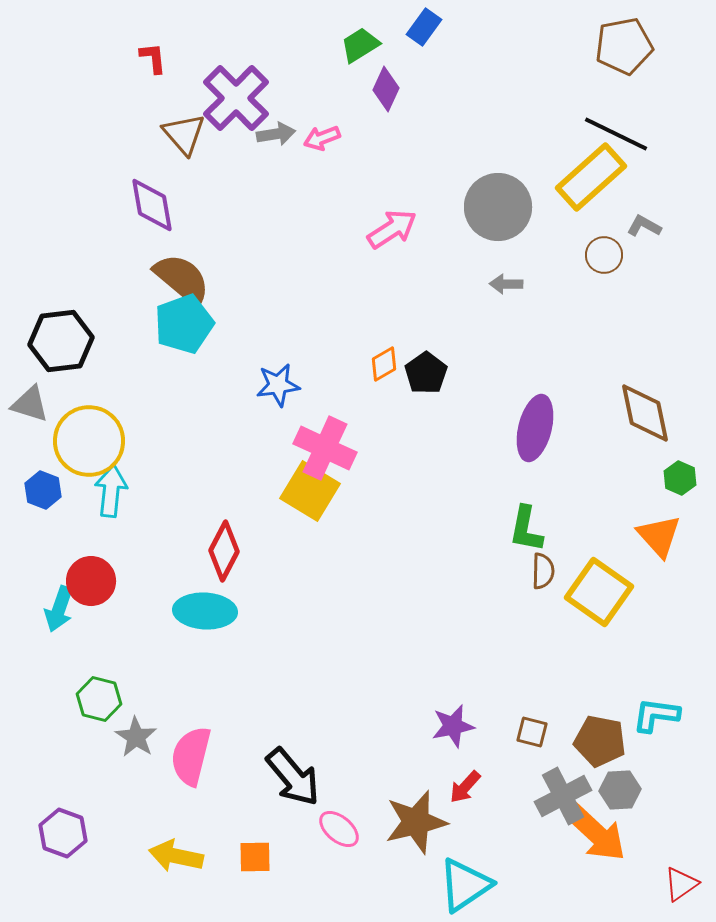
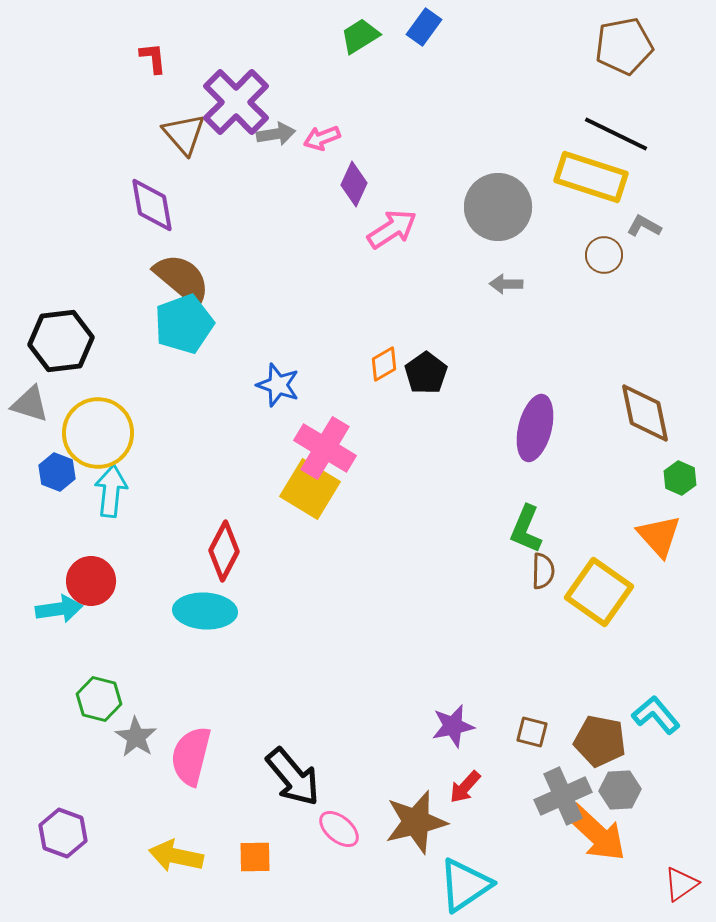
green trapezoid at (360, 45): moved 9 px up
purple diamond at (386, 89): moved 32 px left, 95 px down
purple cross at (236, 98): moved 4 px down
yellow rectangle at (591, 177): rotated 60 degrees clockwise
blue star at (278, 385): rotated 27 degrees clockwise
yellow circle at (89, 441): moved 9 px right, 8 px up
pink cross at (325, 448): rotated 6 degrees clockwise
blue hexagon at (43, 490): moved 14 px right, 18 px up
yellow square at (310, 491): moved 2 px up
green L-shape at (526, 529): rotated 12 degrees clockwise
cyan arrow at (59, 609): rotated 117 degrees counterclockwise
cyan L-shape at (656, 715): rotated 42 degrees clockwise
gray cross at (563, 796): rotated 4 degrees clockwise
